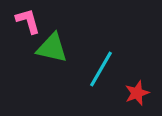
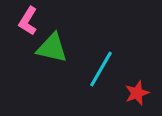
pink L-shape: rotated 132 degrees counterclockwise
